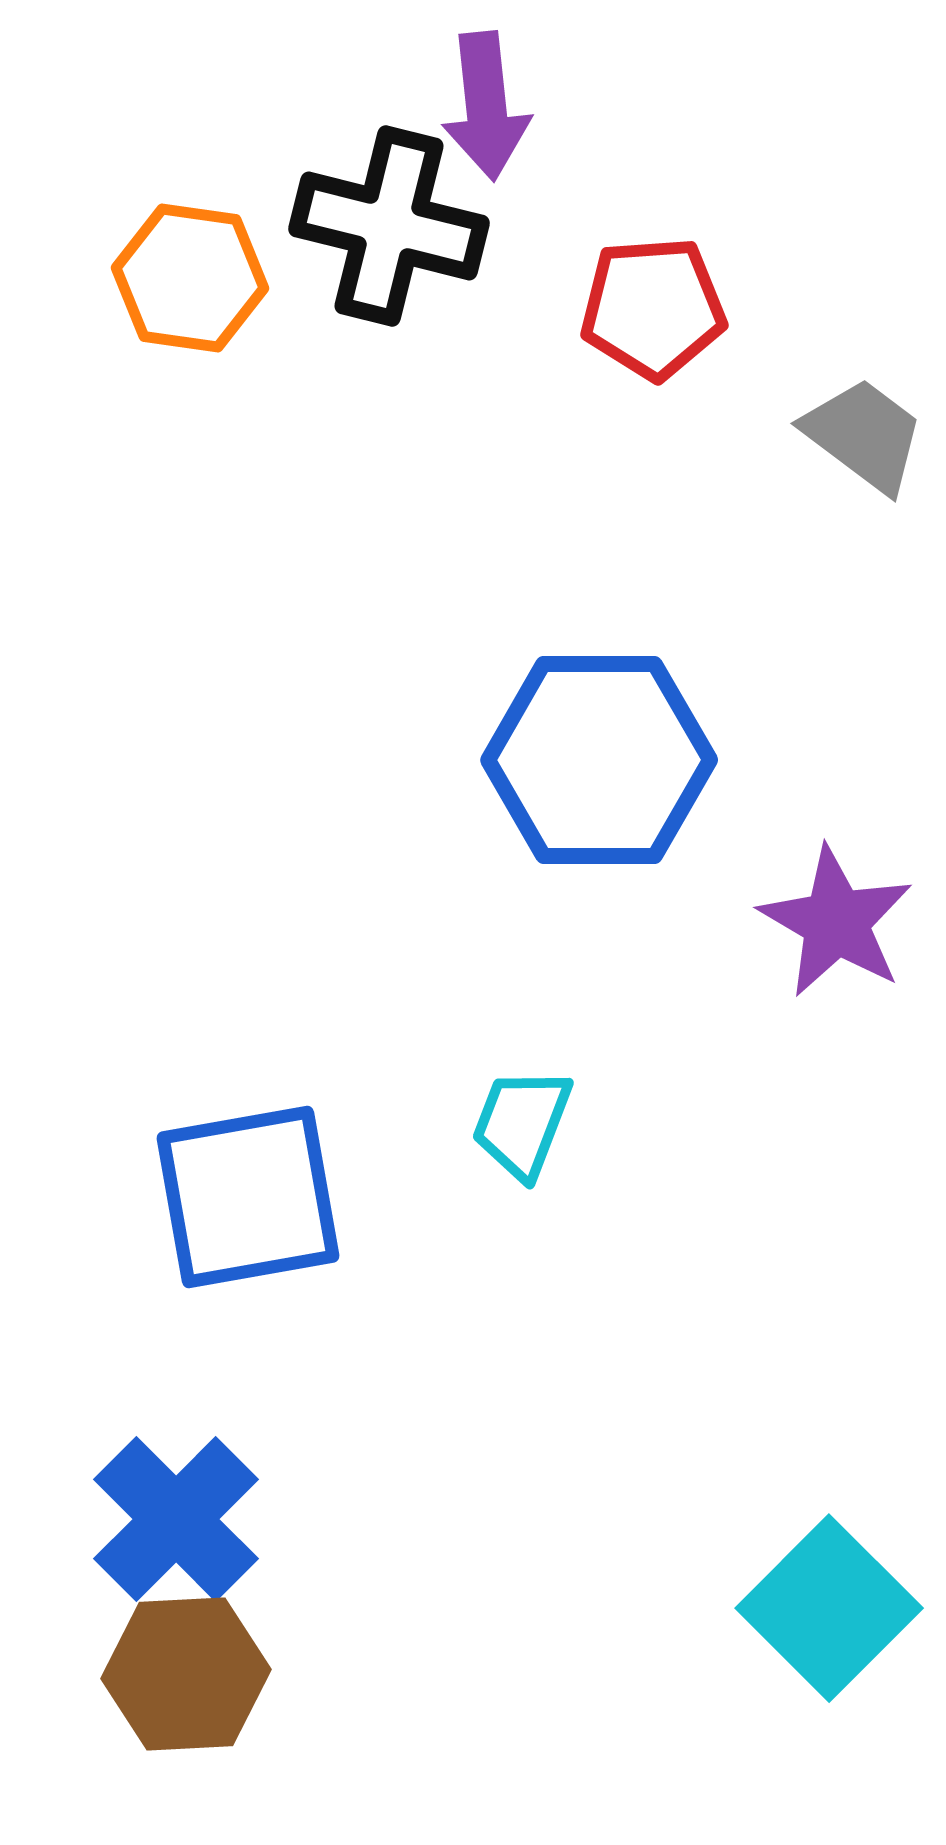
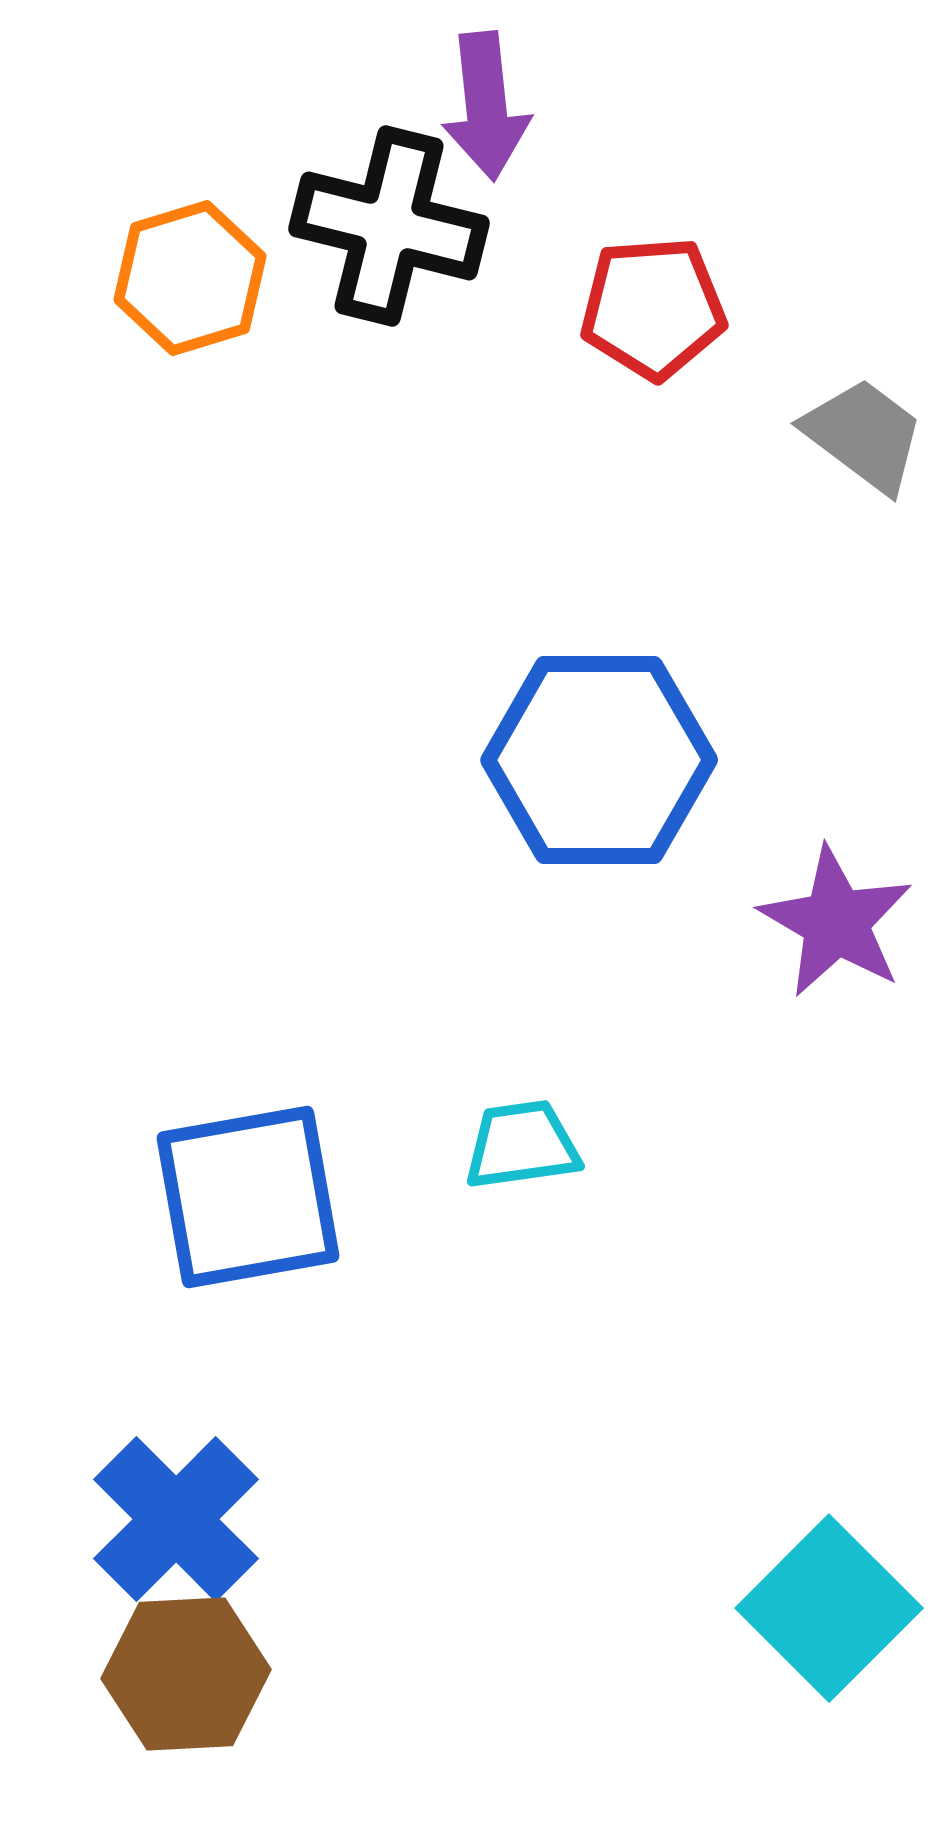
orange hexagon: rotated 25 degrees counterclockwise
cyan trapezoid: moved 22 px down; rotated 61 degrees clockwise
